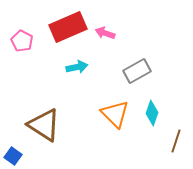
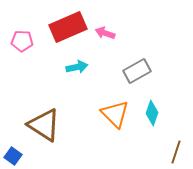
pink pentagon: rotated 25 degrees counterclockwise
brown line: moved 11 px down
